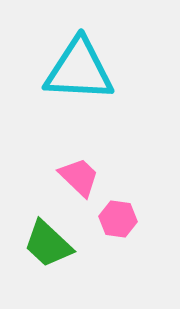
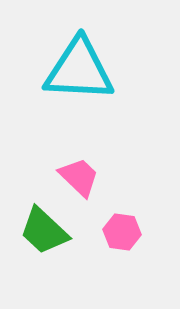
pink hexagon: moved 4 px right, 13 px down
green trapezoid: moved 4 px left, 13 px up
